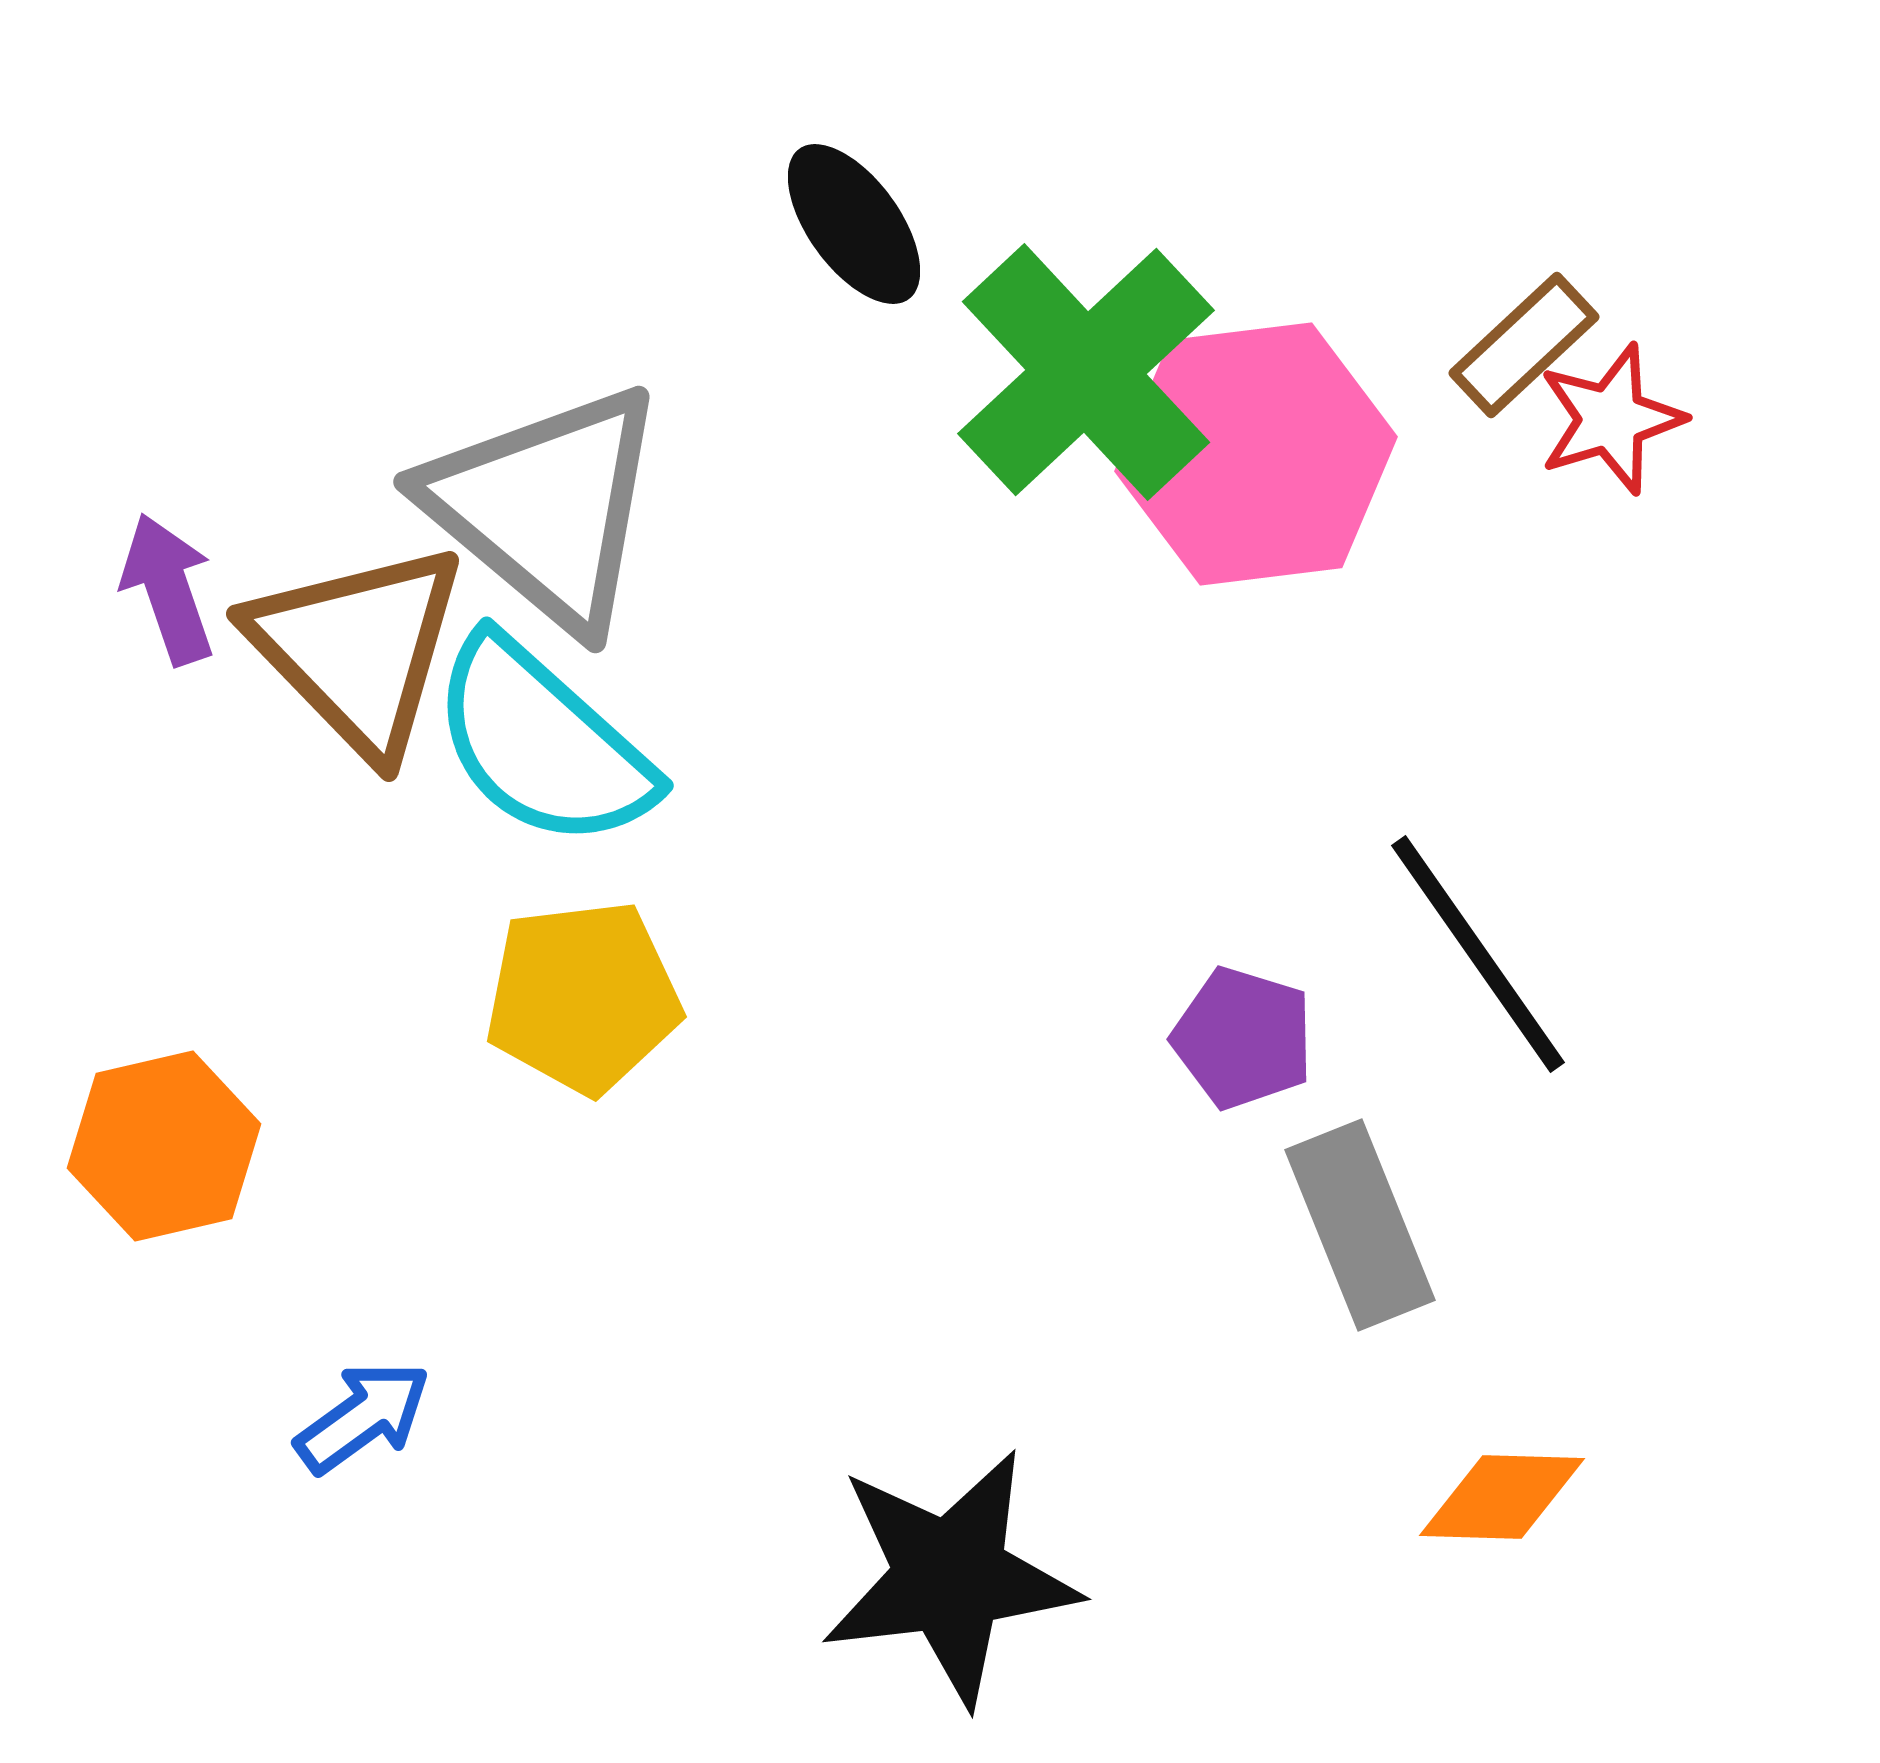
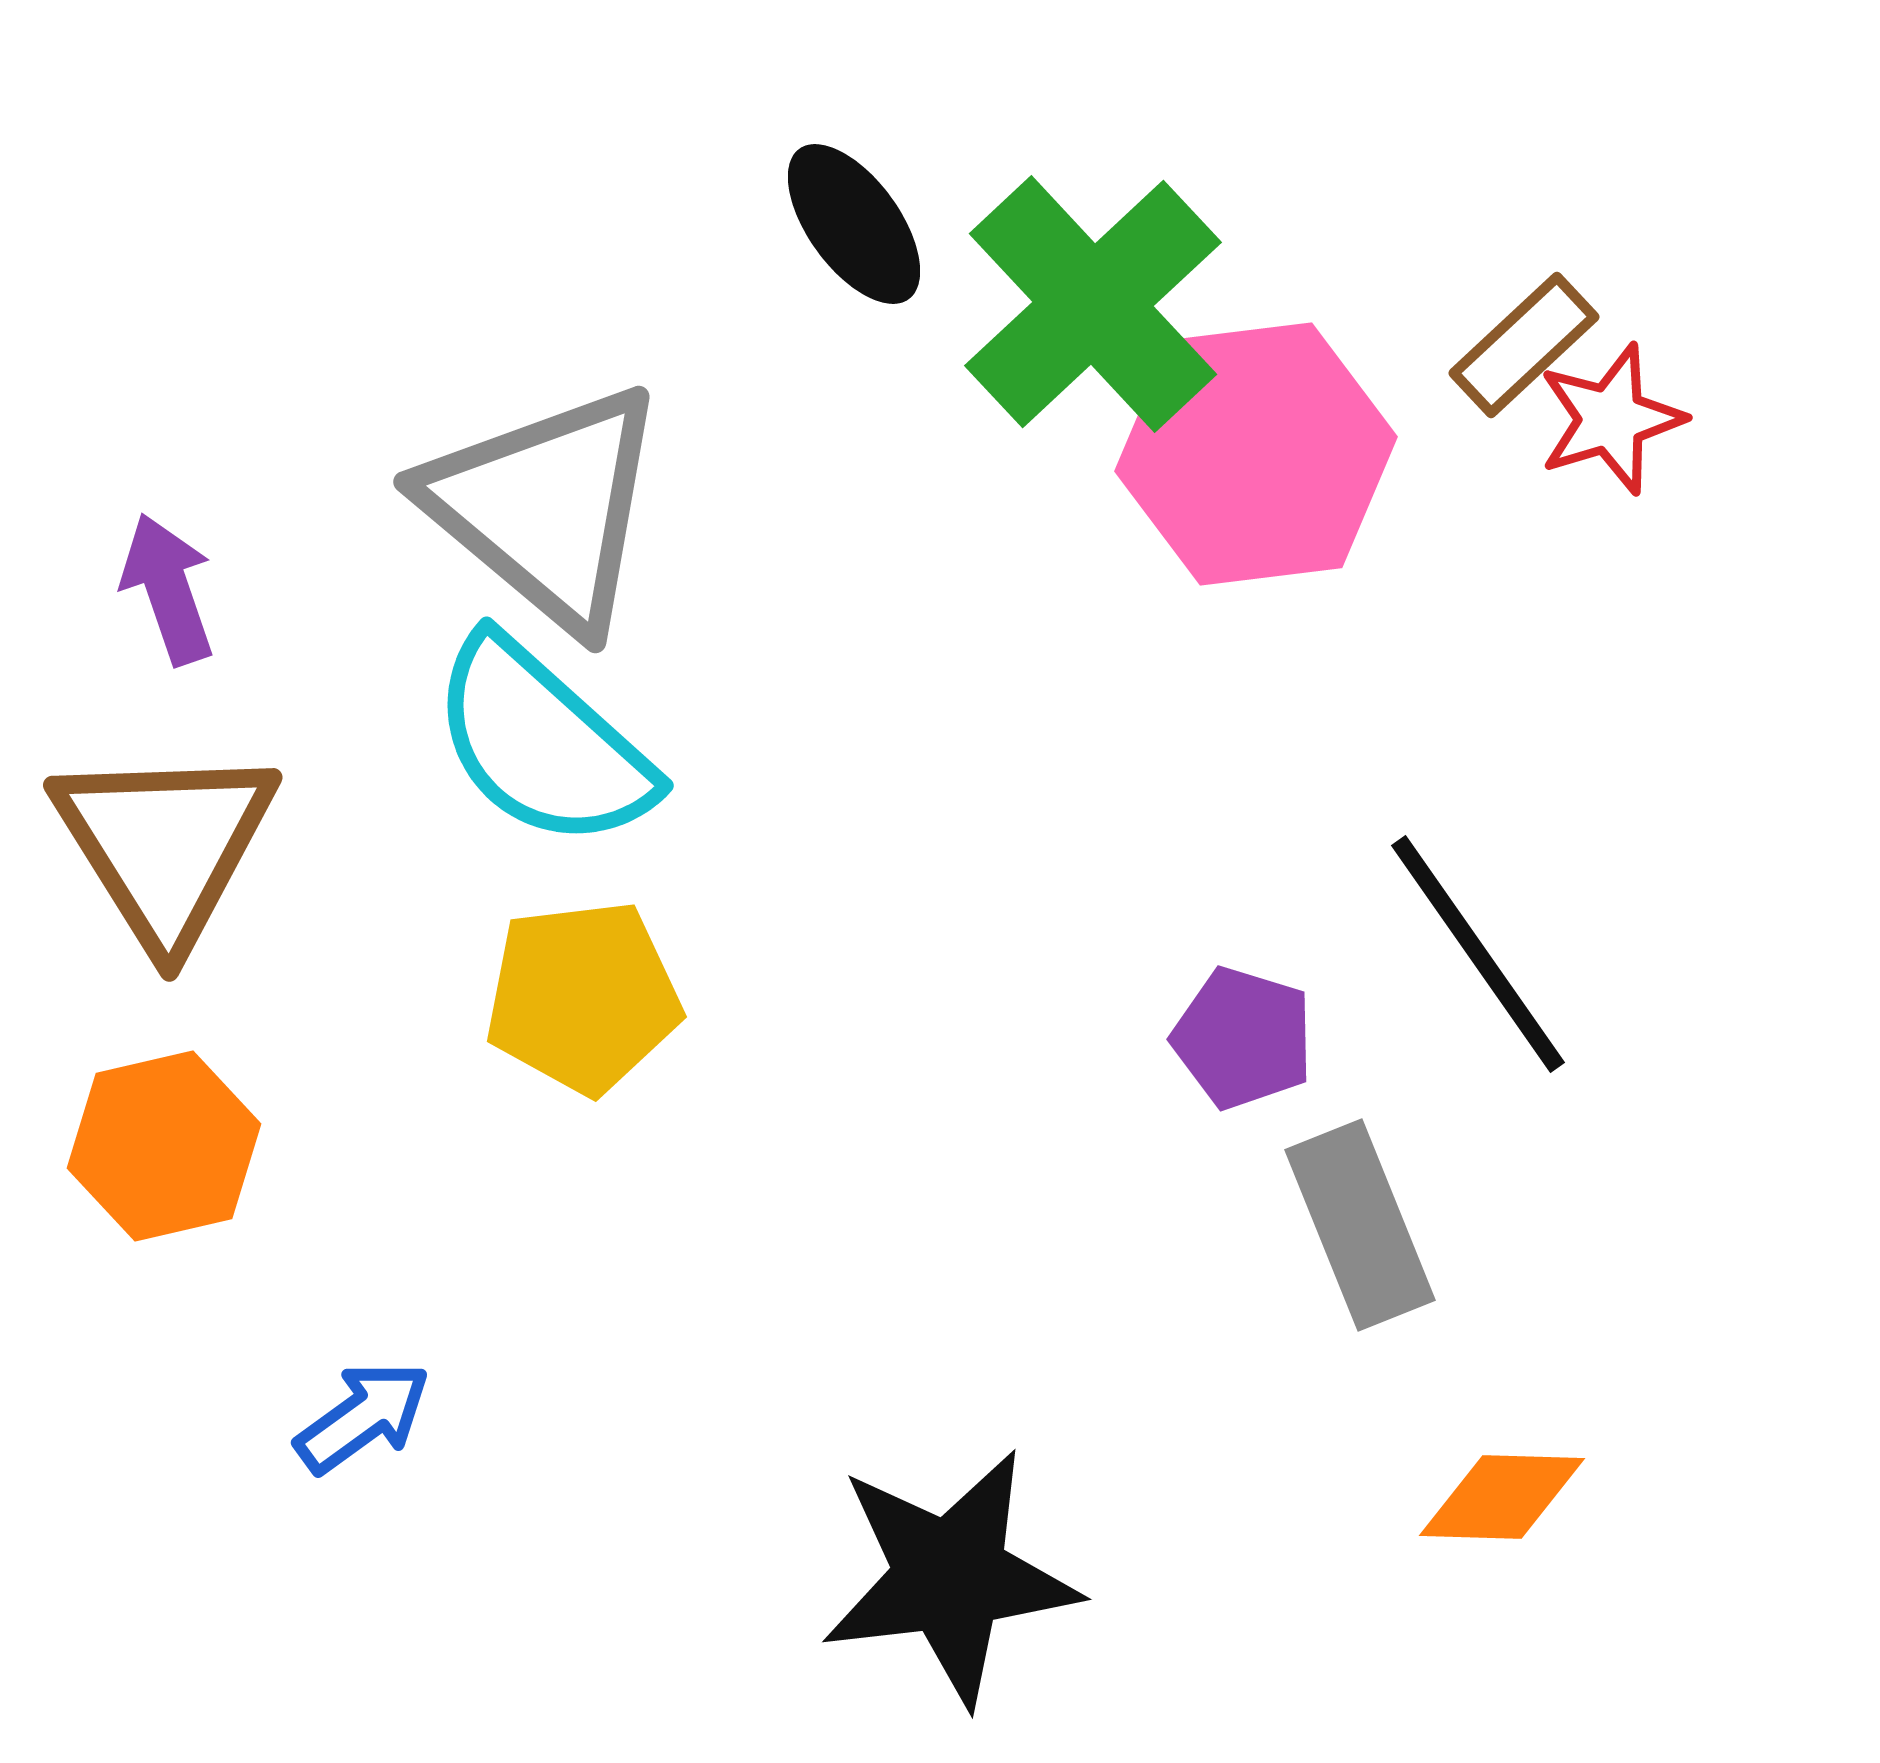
green cross: moved 7 px right, 68 px up
brown triangle: moved 193 px left, 196 px down; rotated 12 degrees clockwise
